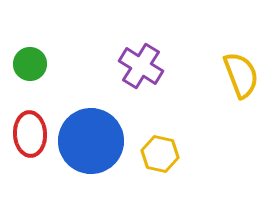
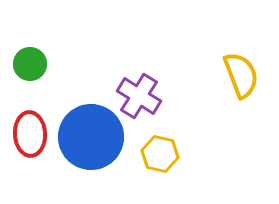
purple cross: moved 2 px left, 30 px down
blue circle: moved 4 px up
